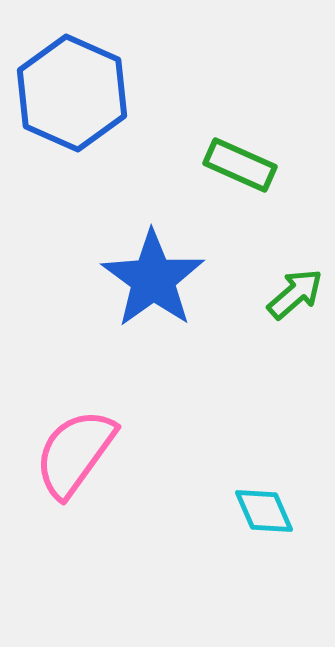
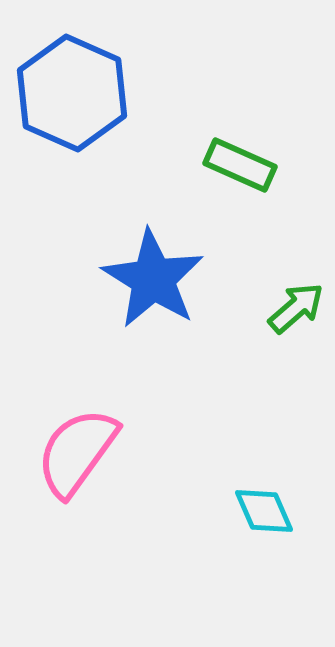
blue star: rotated 4 degrees counterclockwise
green arrow: moved 1 px right, 14 px down
pink semicircle: moved 2 px right, 1 px up
